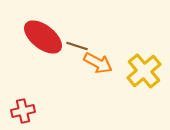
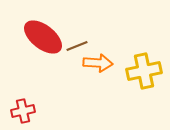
brown line: rotated 40 degrees counterclockwise
orange arrow: rotated 24 degrees counterclockwise
yellow cross: rotated 28 degrees clockwise
